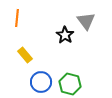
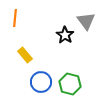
orange line: moved 2 px left
